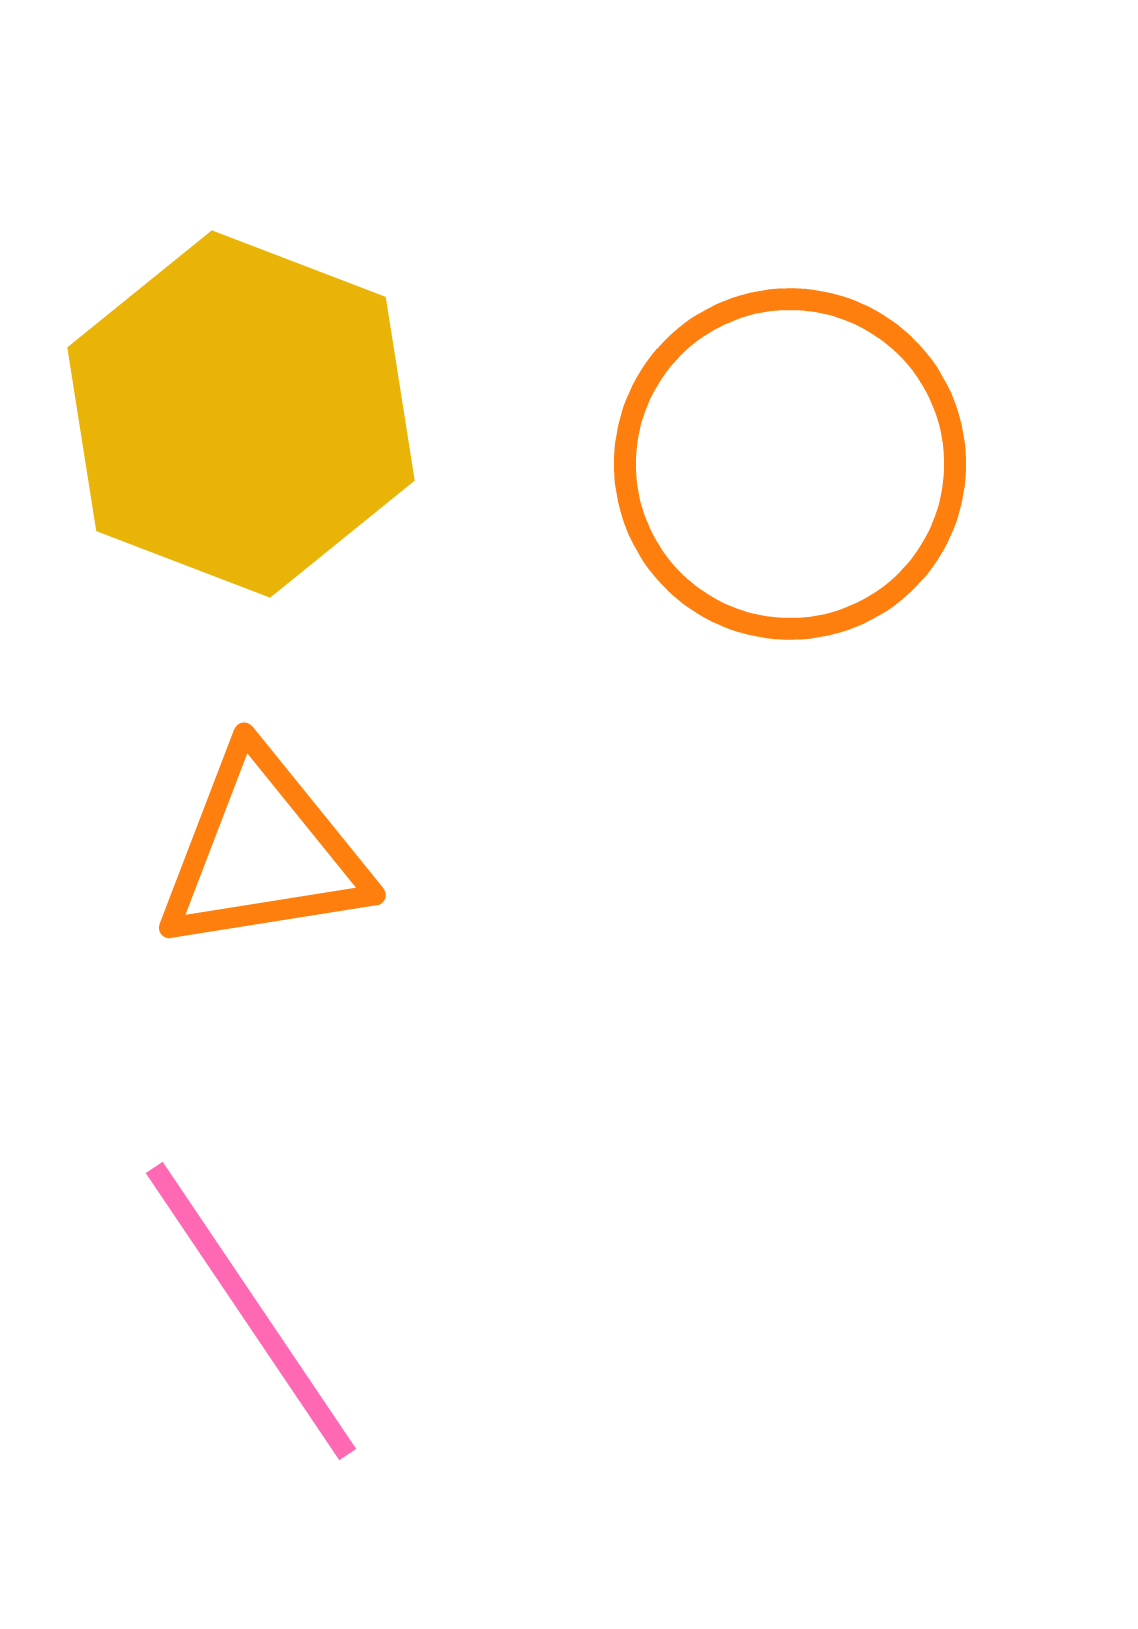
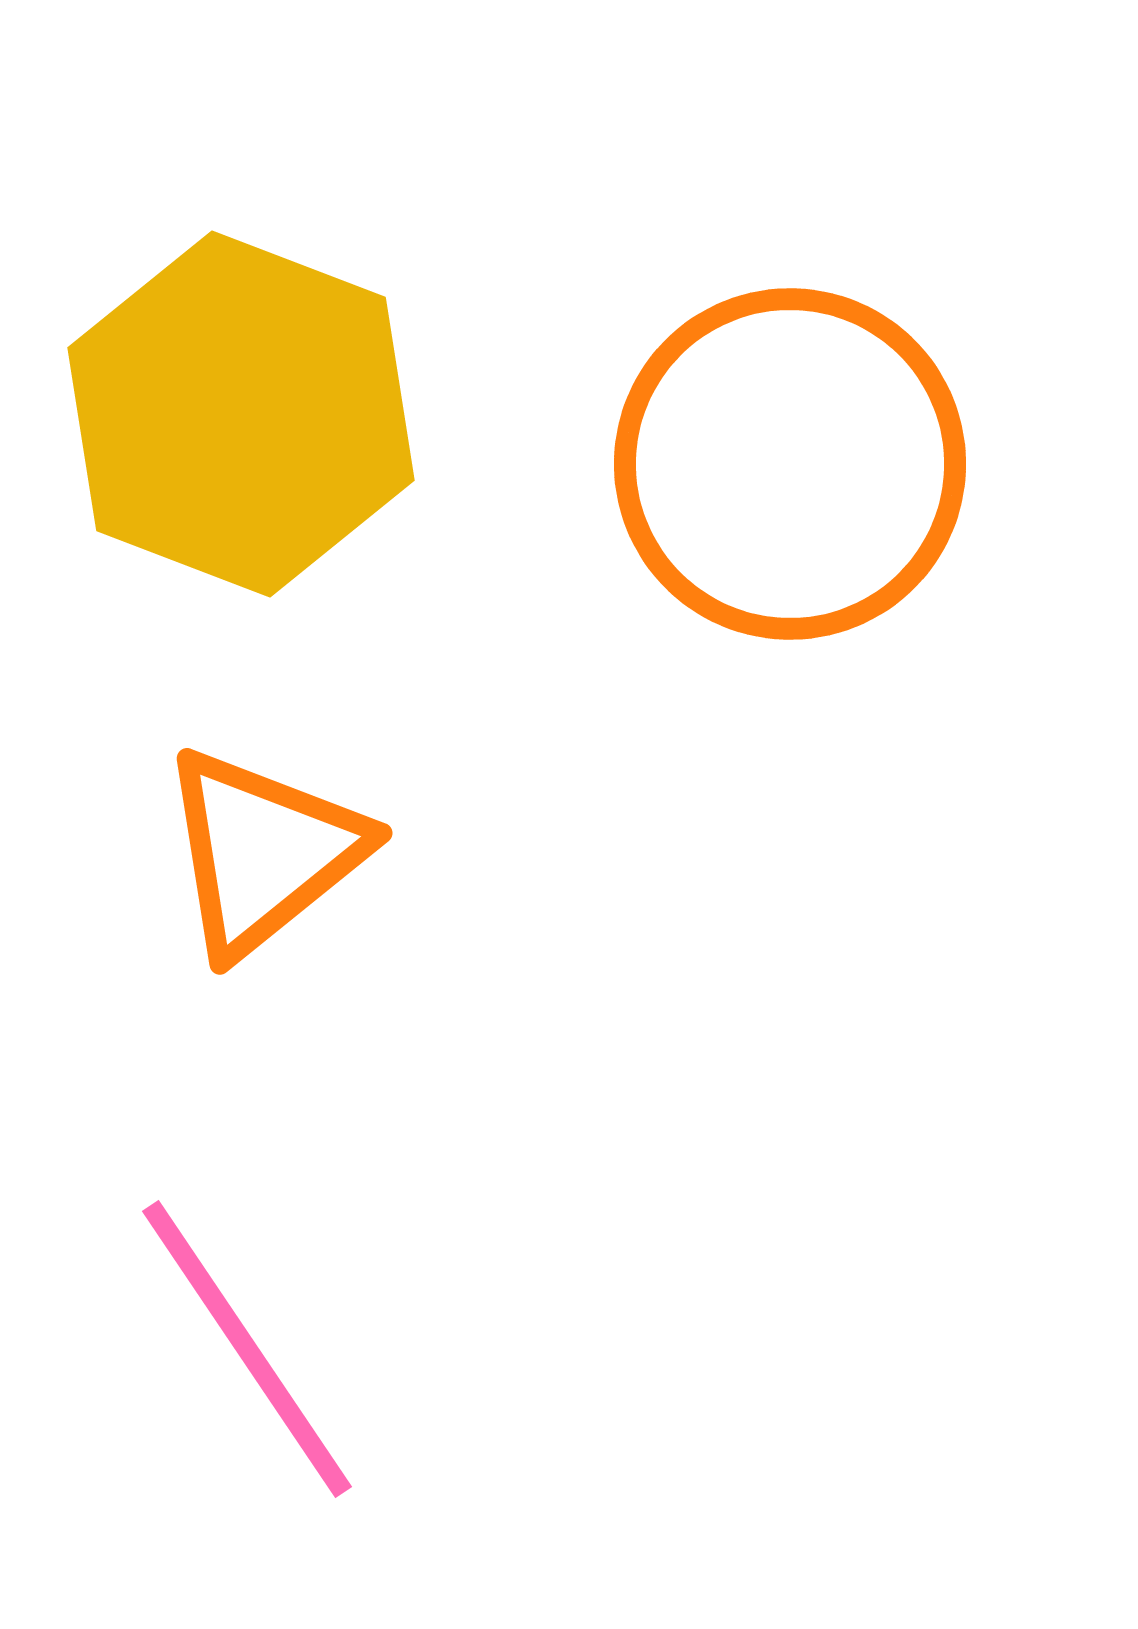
orange triangle: rotated 30 degrees counterclockwise
pink line: moved 4 px left, 38 px down
